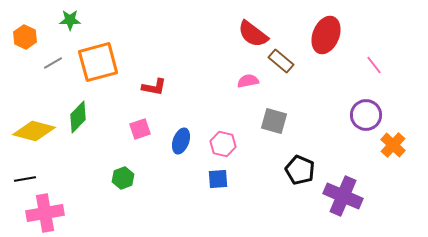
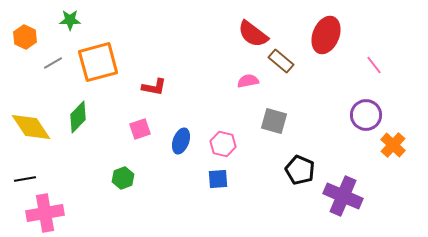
yellow diamond: moved 3 px left, 4 px up; rotated 42 degrees clockwise
